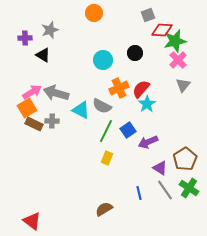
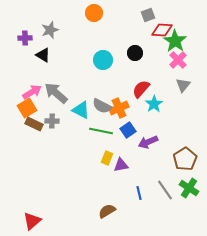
green star: rotated 25 degrees counterclockwise
orange cross: moved 20 px down
gray arrow: rotated 25 degrees clockwise
cyan star: moved 7 px right
green line: moved 5 px left; rotated 75 degrees clockwise
purple triangle: moved 39 px left, 3 px up; rotated 42 degrees counterclockwise
brown semicircle: moved 3 px right, 2 px down
red triangle: rotated 42 degrees clockwise
